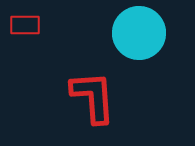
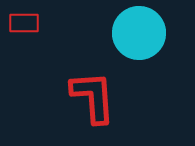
red rectangle: moved 1 px left, 2 px up
